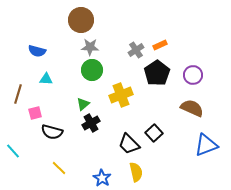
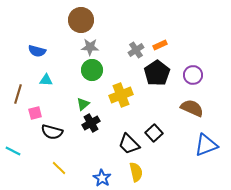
cyan triangle: moved 1 px down
cyan line: rotated 21 degrees counterclockwise
